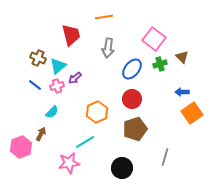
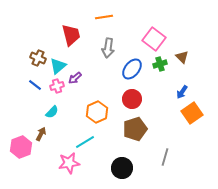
blue arrow: rotated 56 degrees counterclockwise
